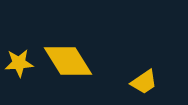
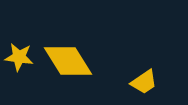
yellow star: moved 6 px up; rotated 12 degrees clockwise
